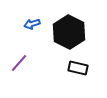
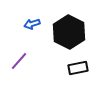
purple line: moved 2 px up
black rectangle: rotated 24 degrees counterclockwise
